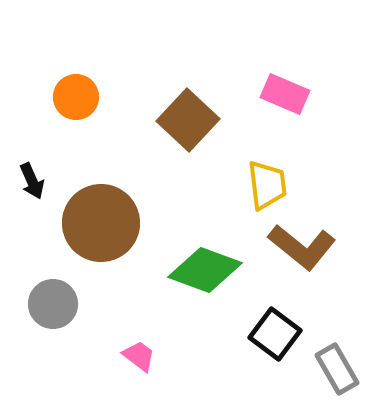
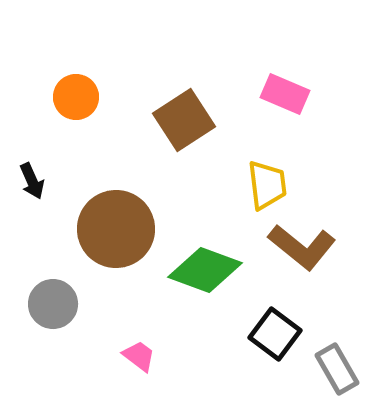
brown square: moved 4 px left; rotated 14 degrees clockwise
brown circle: moved 15 px right, 6 px down
